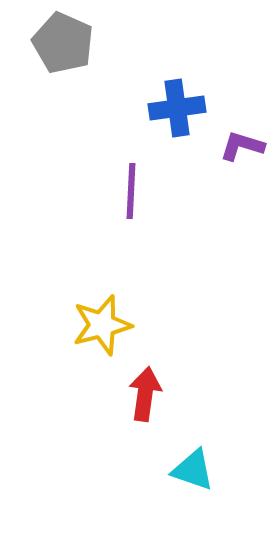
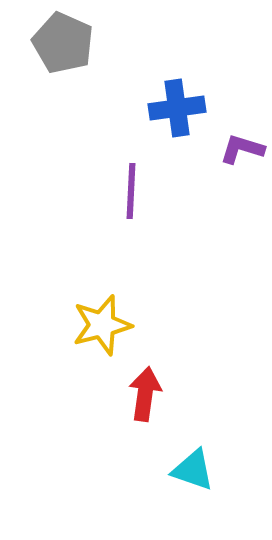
purple L-shape: moved 3 px down
